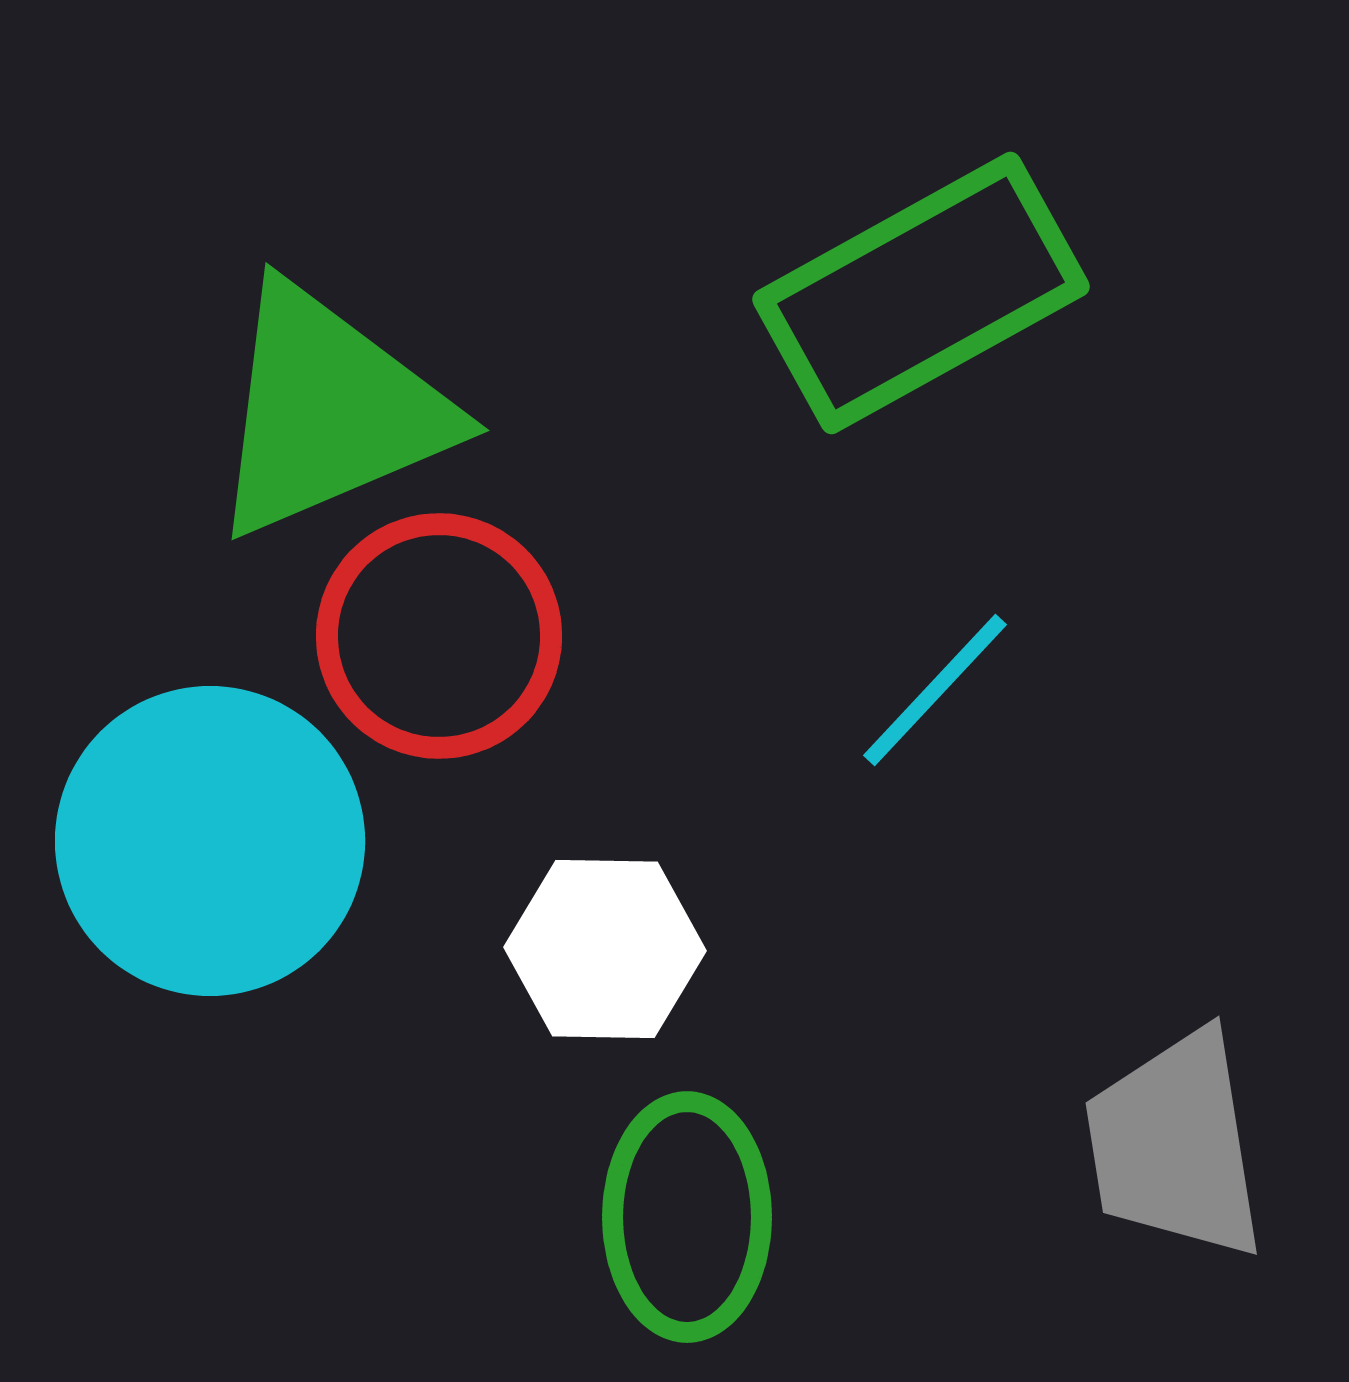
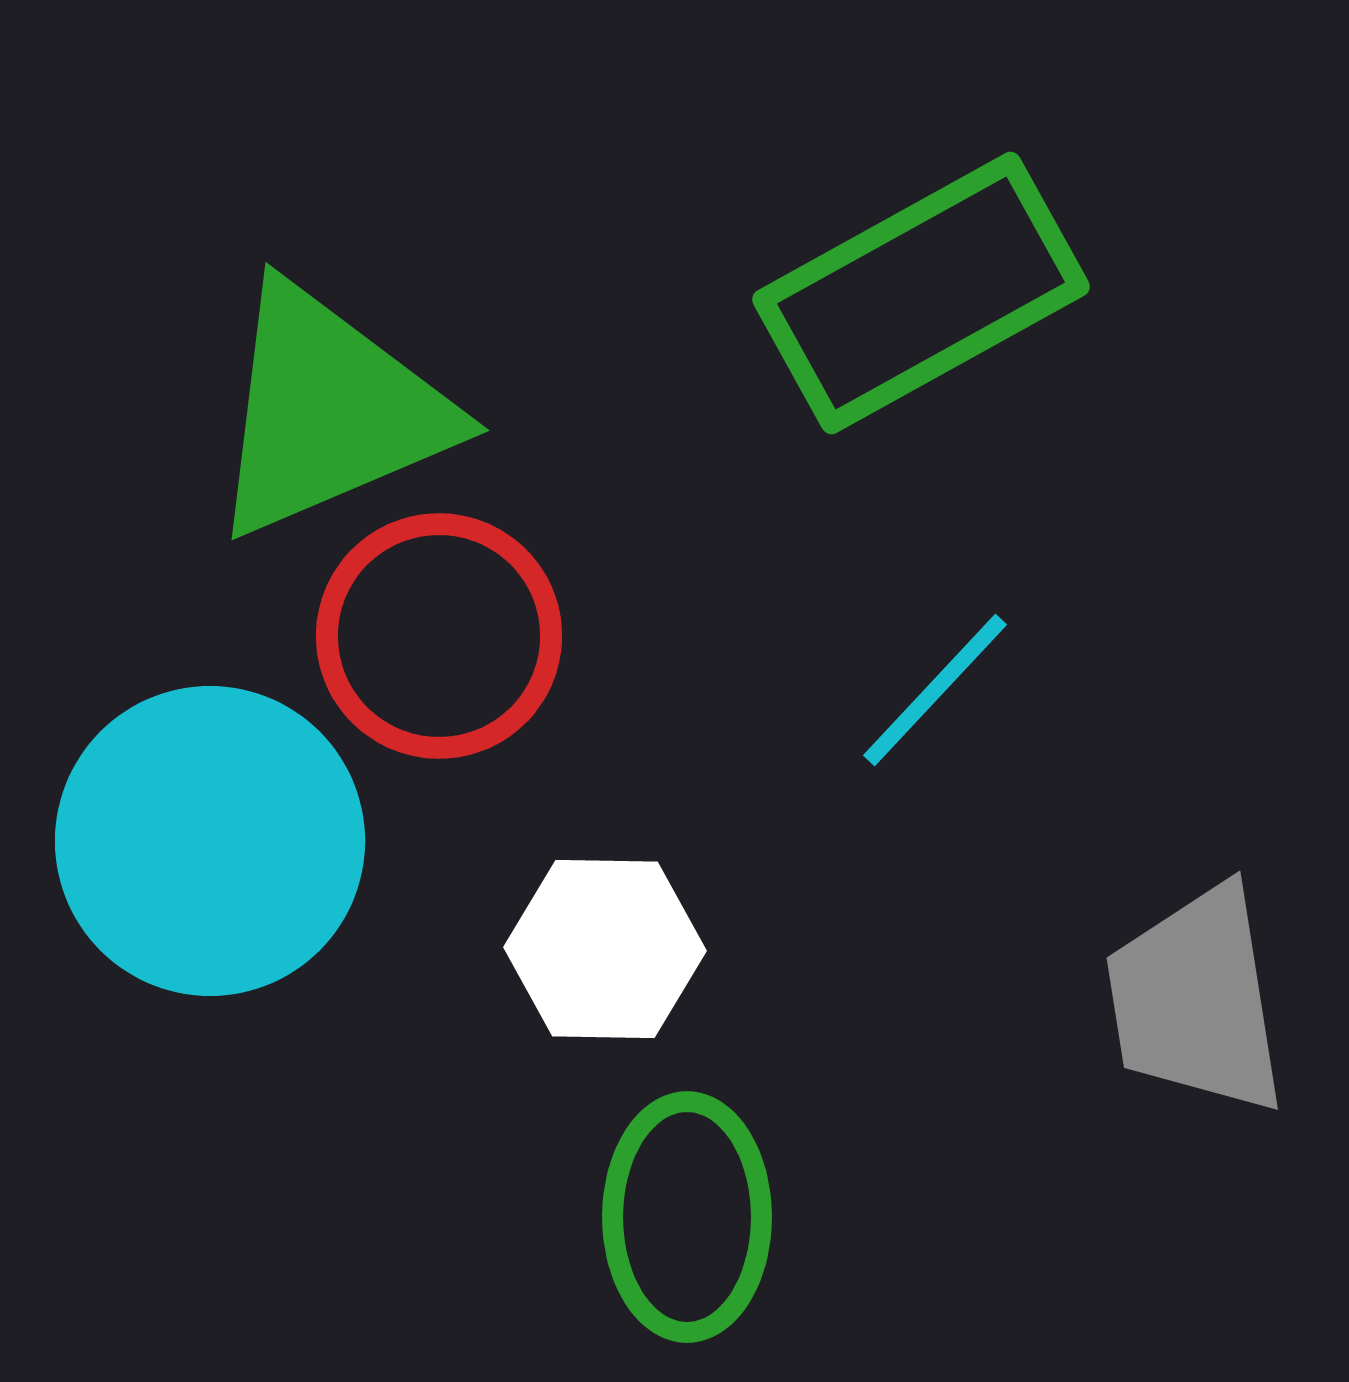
gray trapezoid: moved 21 px right, 145 px up
